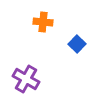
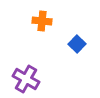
orange cross: moved 1 px left, 1 px up
